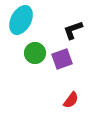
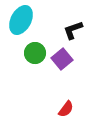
purple square: rotated 20 degrees counterclockwise
red semicircle: moved 5 px left, 9 px down
